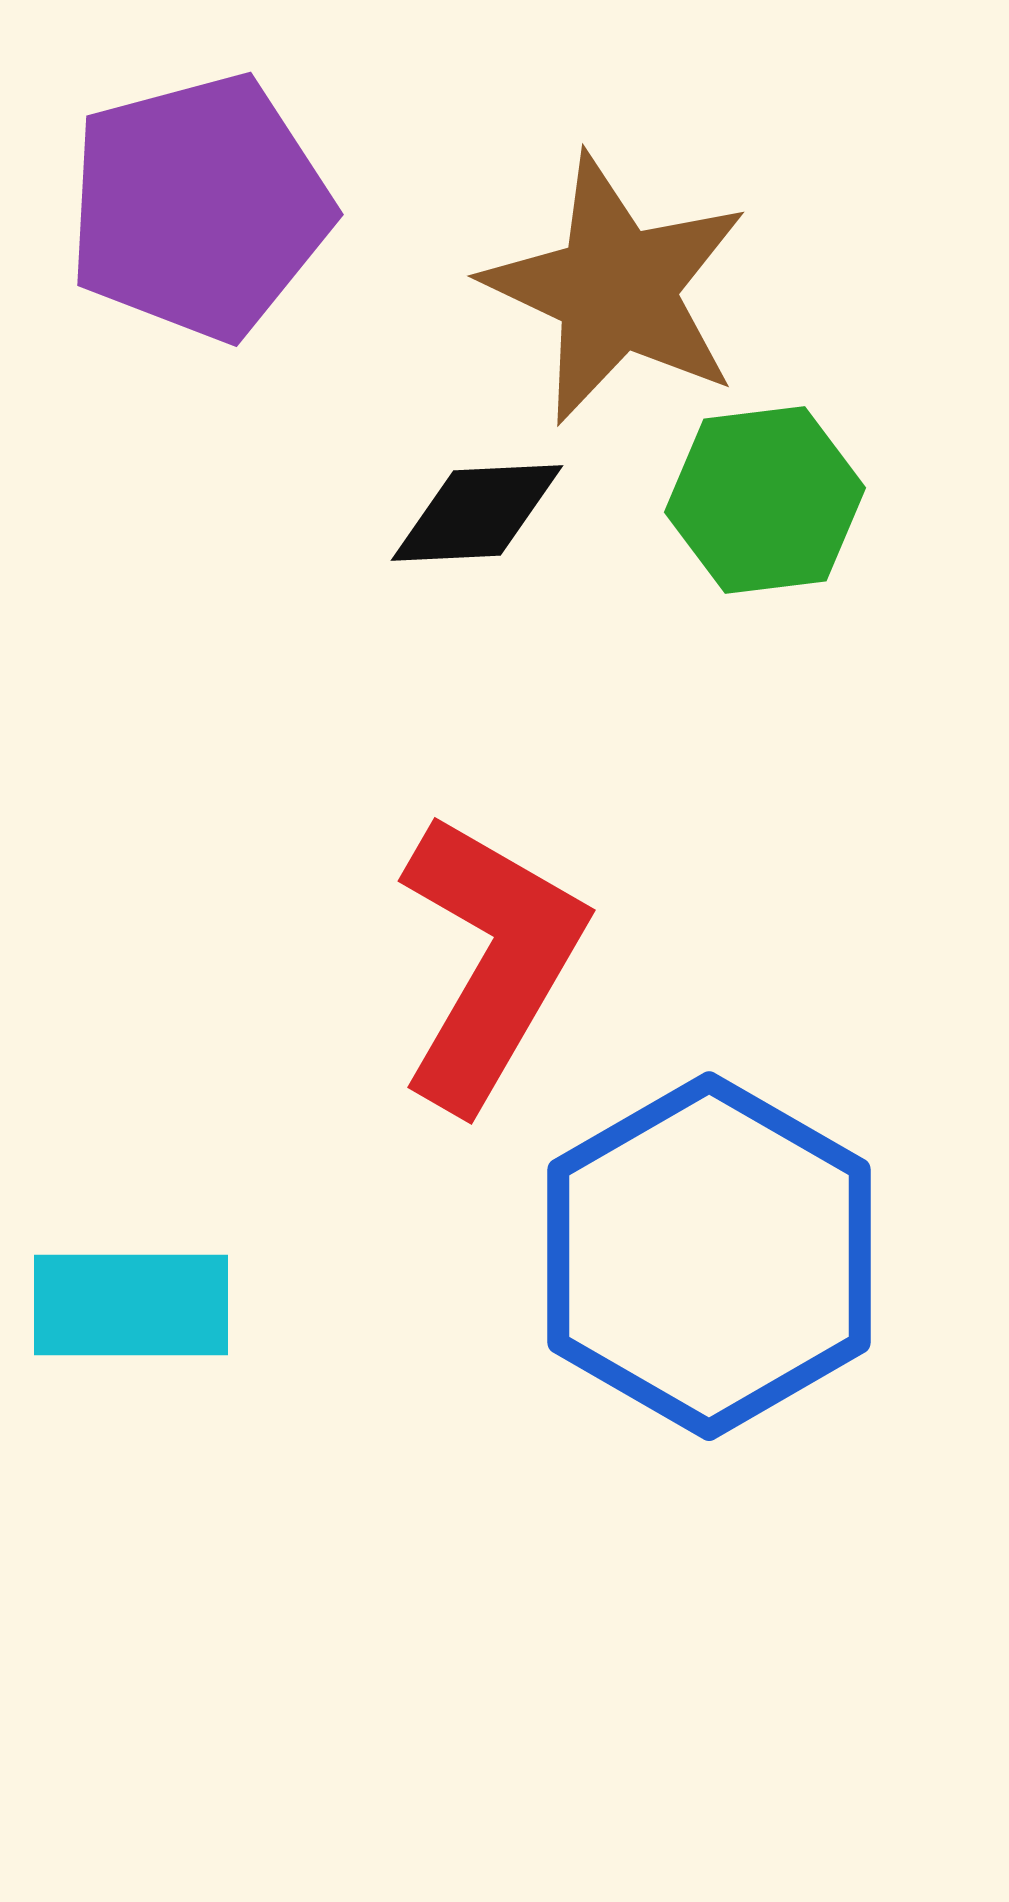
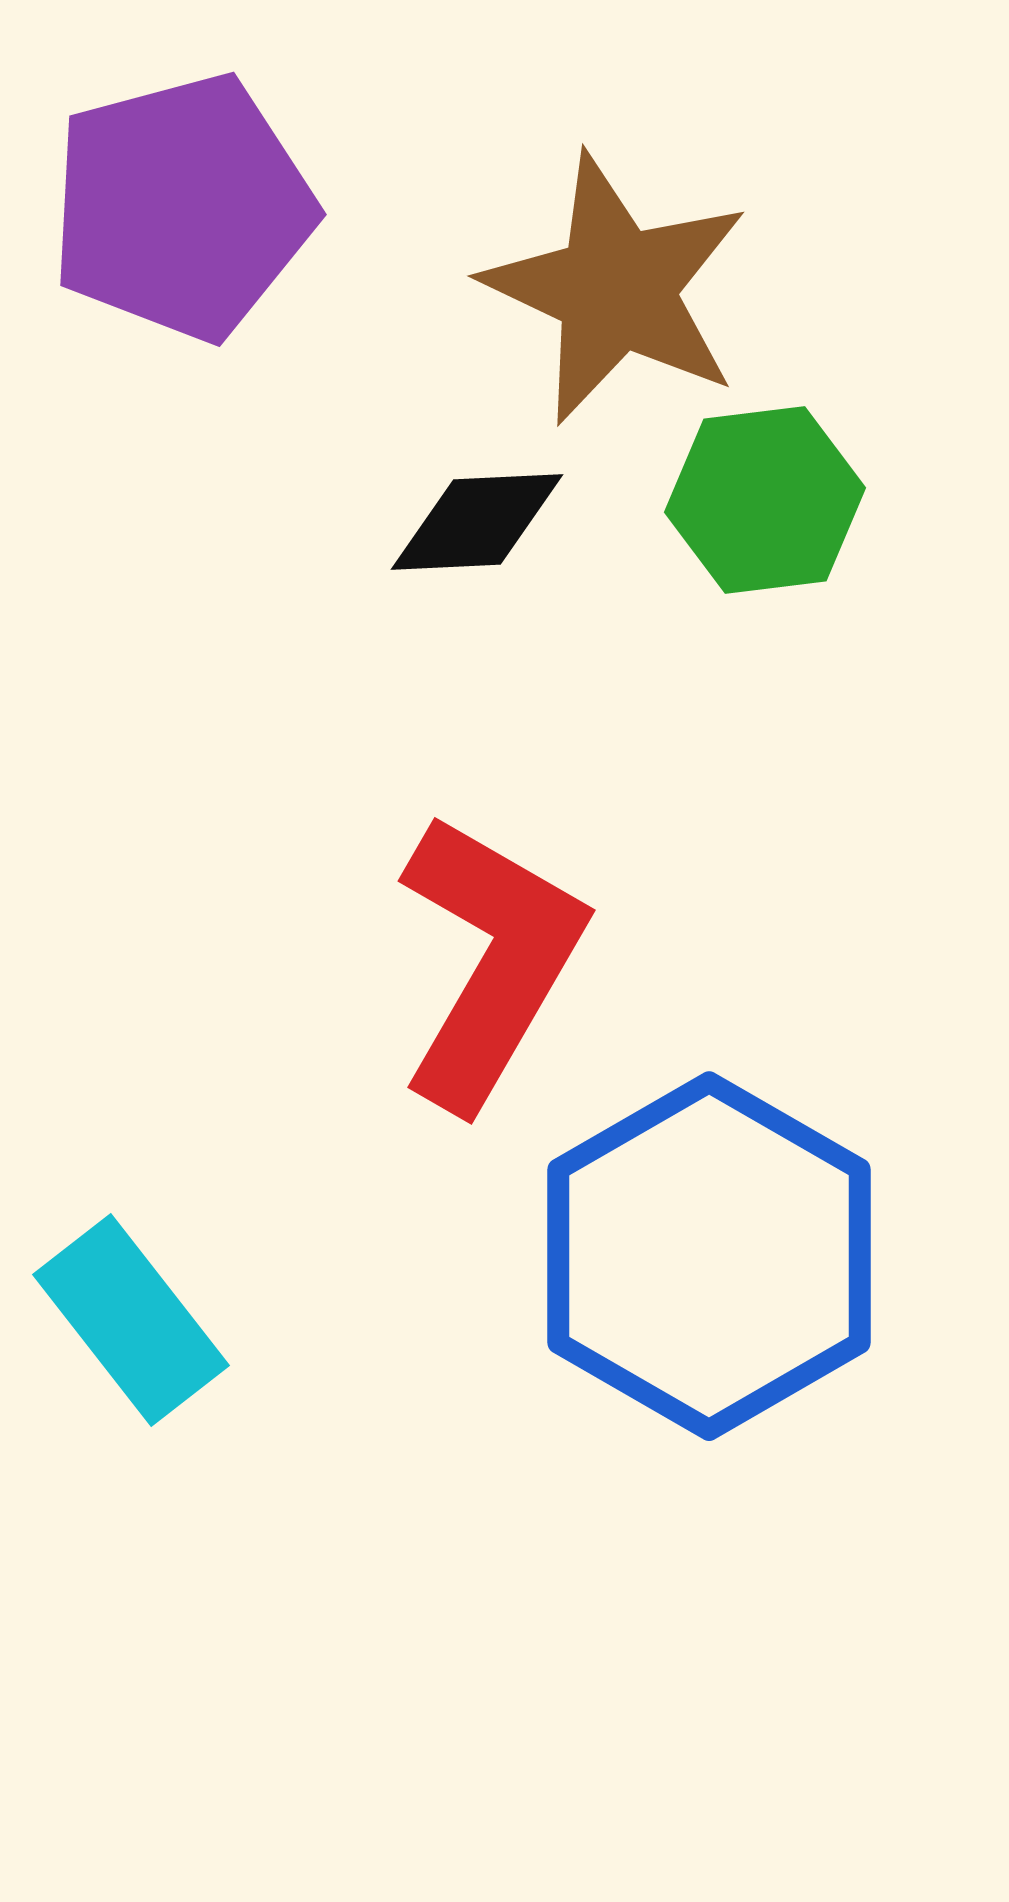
purple pentagon: moved 17 px left
black diamond: moved 9 px down
cyan rectangle: moved 15 px down; rotated 52 degrees clockwise
